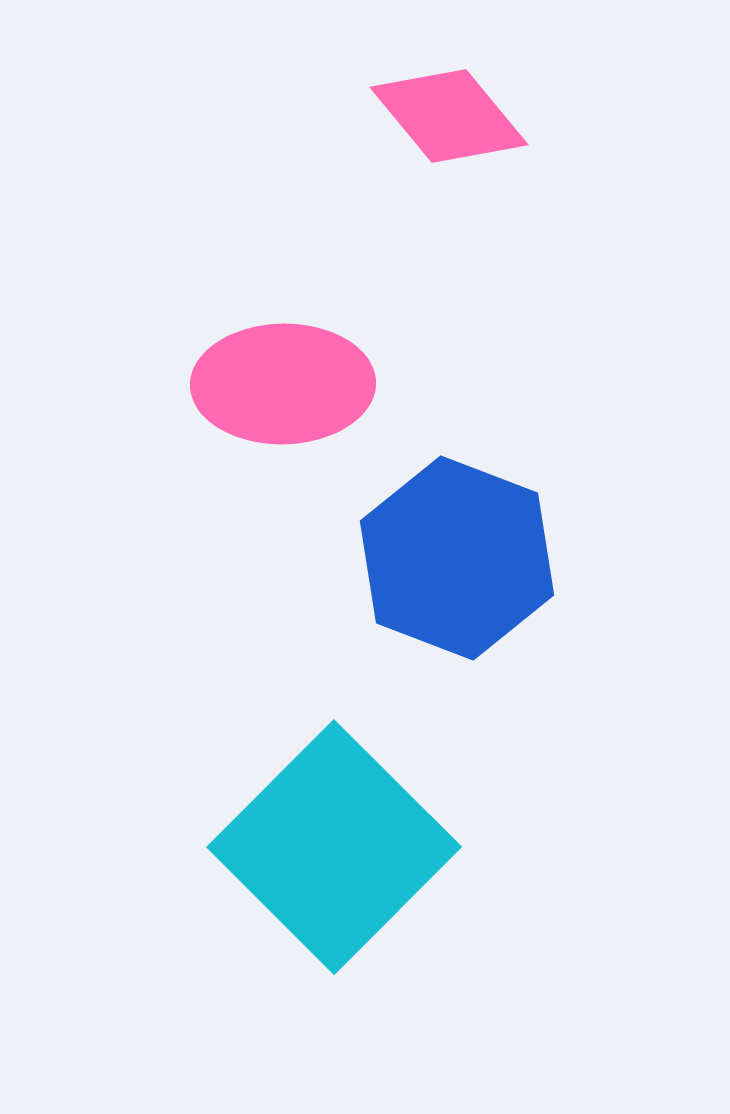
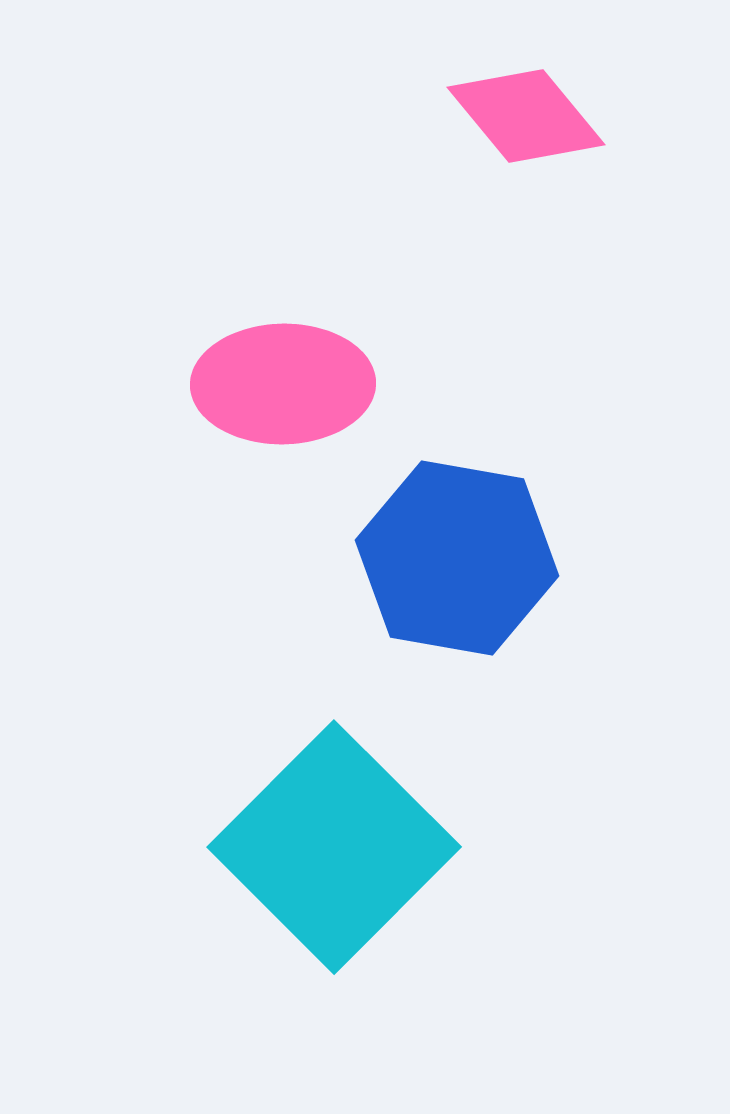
pink diamond: moved 77 px right
blue hexagon: rotated 11 degrees counterclockwise
